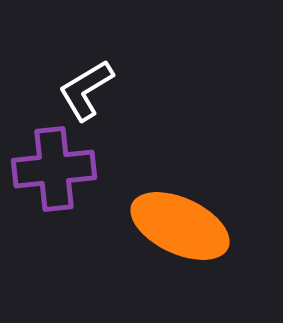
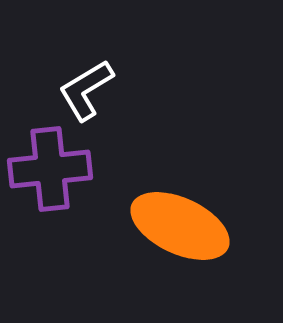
purple cross: moved 4 px left
